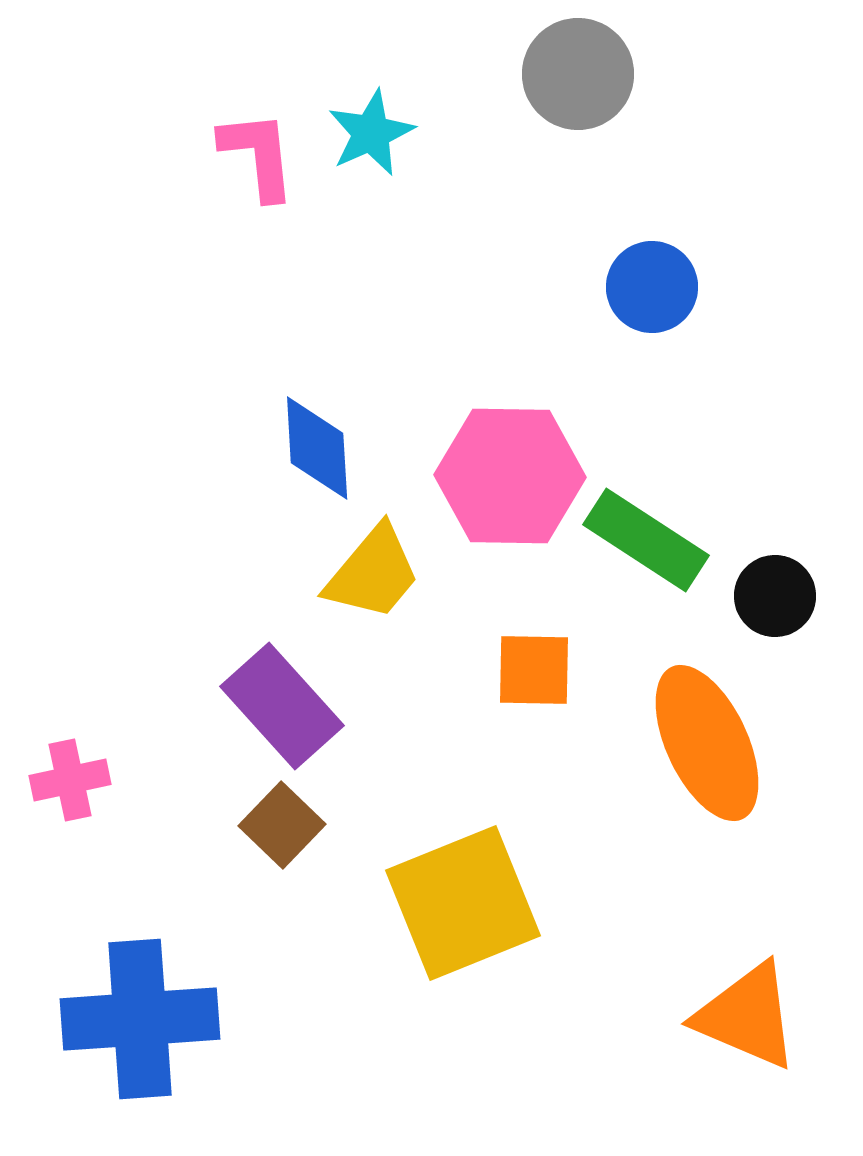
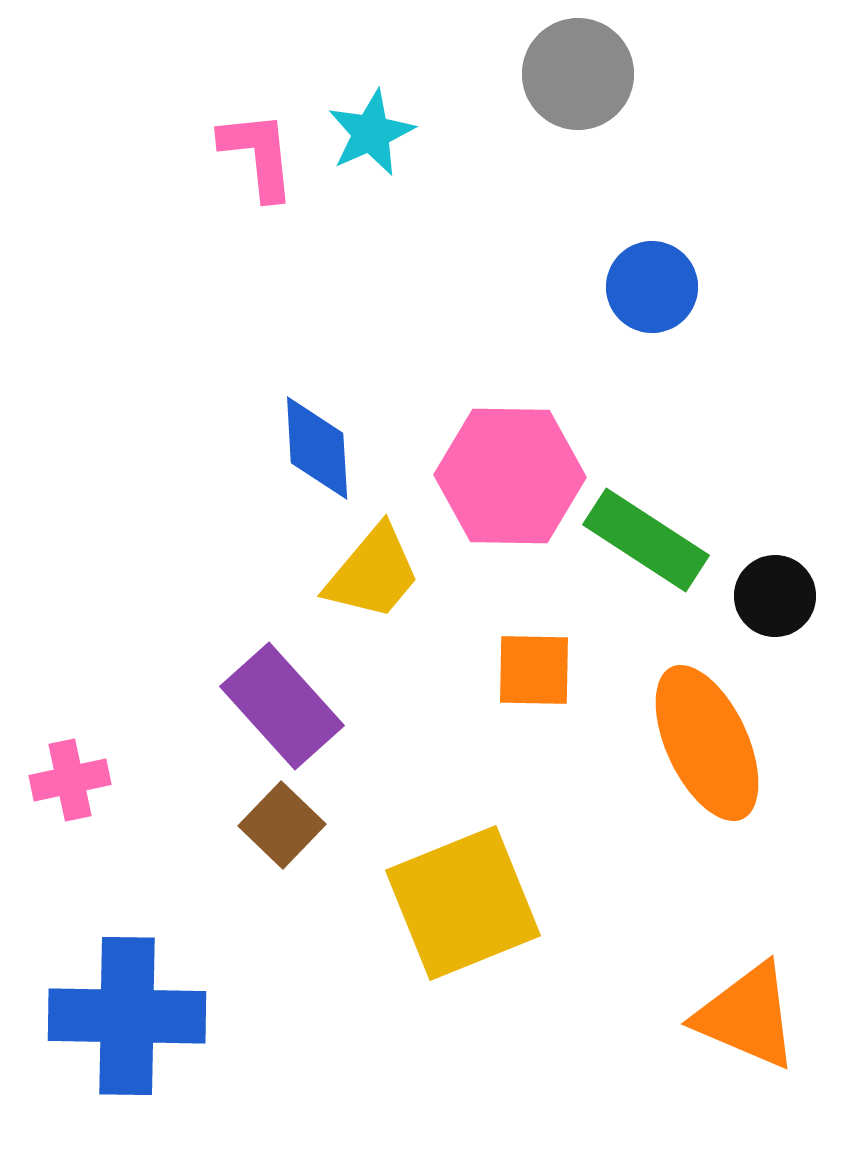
blue cross: moved 13 px left, 3 px up; rotated 5 degrees clockwise
